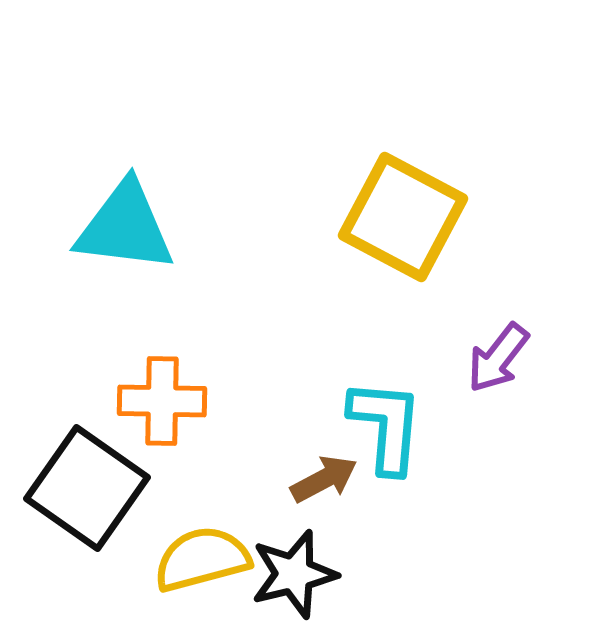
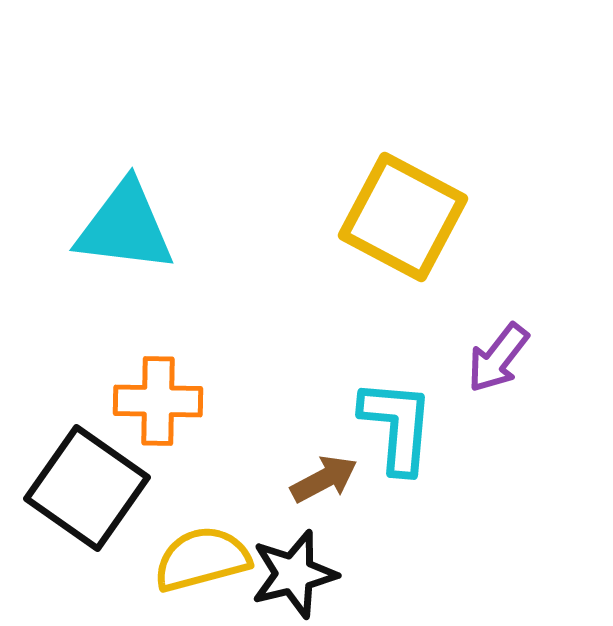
orange cross: moved 4 px left
cyan L-shape: moved 11 px right
